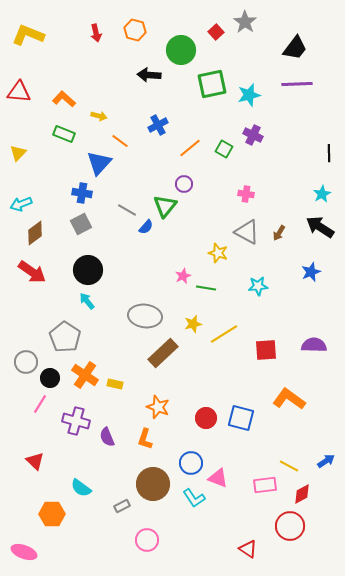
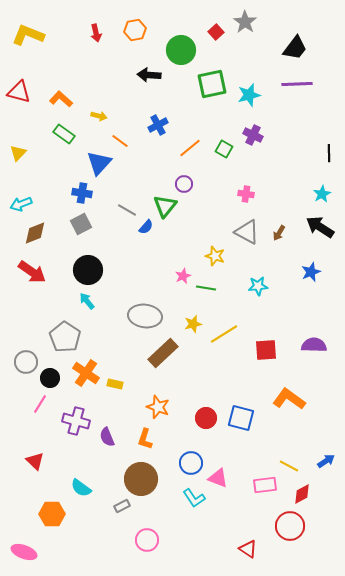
orange hexagon at (135, 30): rotated 25 degrees counterclockwise
red triangle at (19, 92): rotated 10 degrees clockwise
orange L-shape at (64, 99): moved 3 px left
green rectangle at (64, 134): rotated 15 degrees clockwise
brown diamond at (35, 233): rotated 15 degrees clockwise
yellow star at (218, 253): moved 3 px left, 3 px down
orange cross at (85, 375): moved 1 px right, 2 px up
brown circle at (153, 484): moved 12 px left, 5 px up
